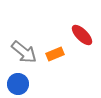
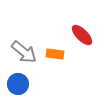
orange rectangle: rotated 30 degrees clockwise
